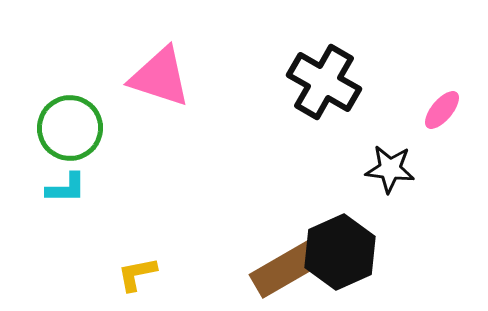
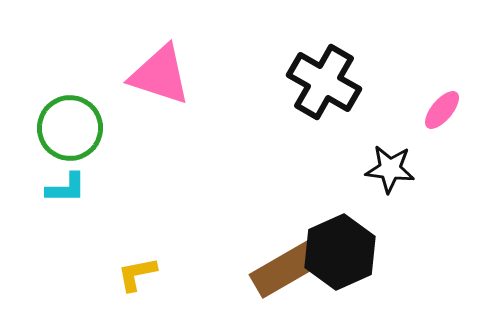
pink triangle: moved 2 px up
